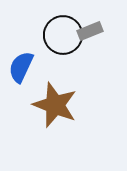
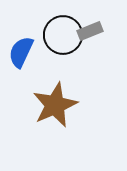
blue semicircle: moved 15 px up
brown star: rotated 27 degrees clockwise
